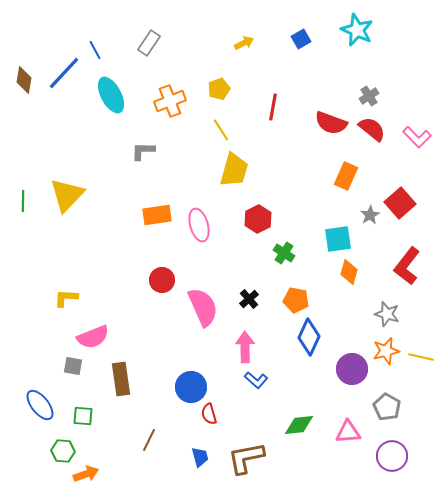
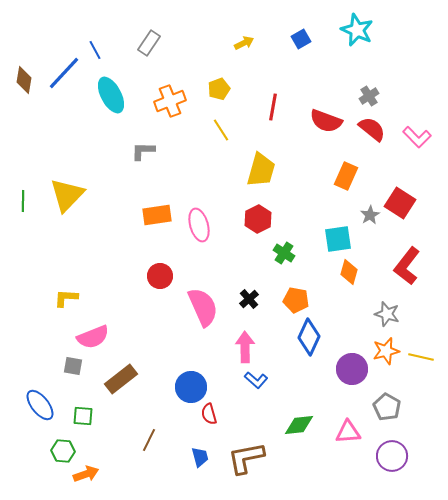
red semicircle at (331, 123): moved 5 px left, 2 px up
yellow trapezoid at (234, 170): moved 27 px right
red square at (400, 203): rotated 16 degrees counterclockwise
red circle at (162, 280): moved 2 px left, 4 px up
brown rectangle at (121, 379): rotated 60 degrees clockwise
